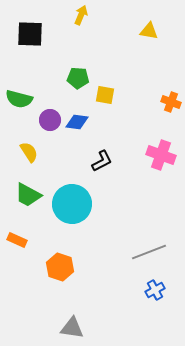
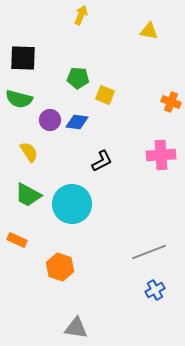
black square: moved 7 px left, 24 px down
yellow square: rotated 12 degrees clockwise
pink cross: rotated 24 degrees counterclockwise
gray triangle: moved 4 px right
